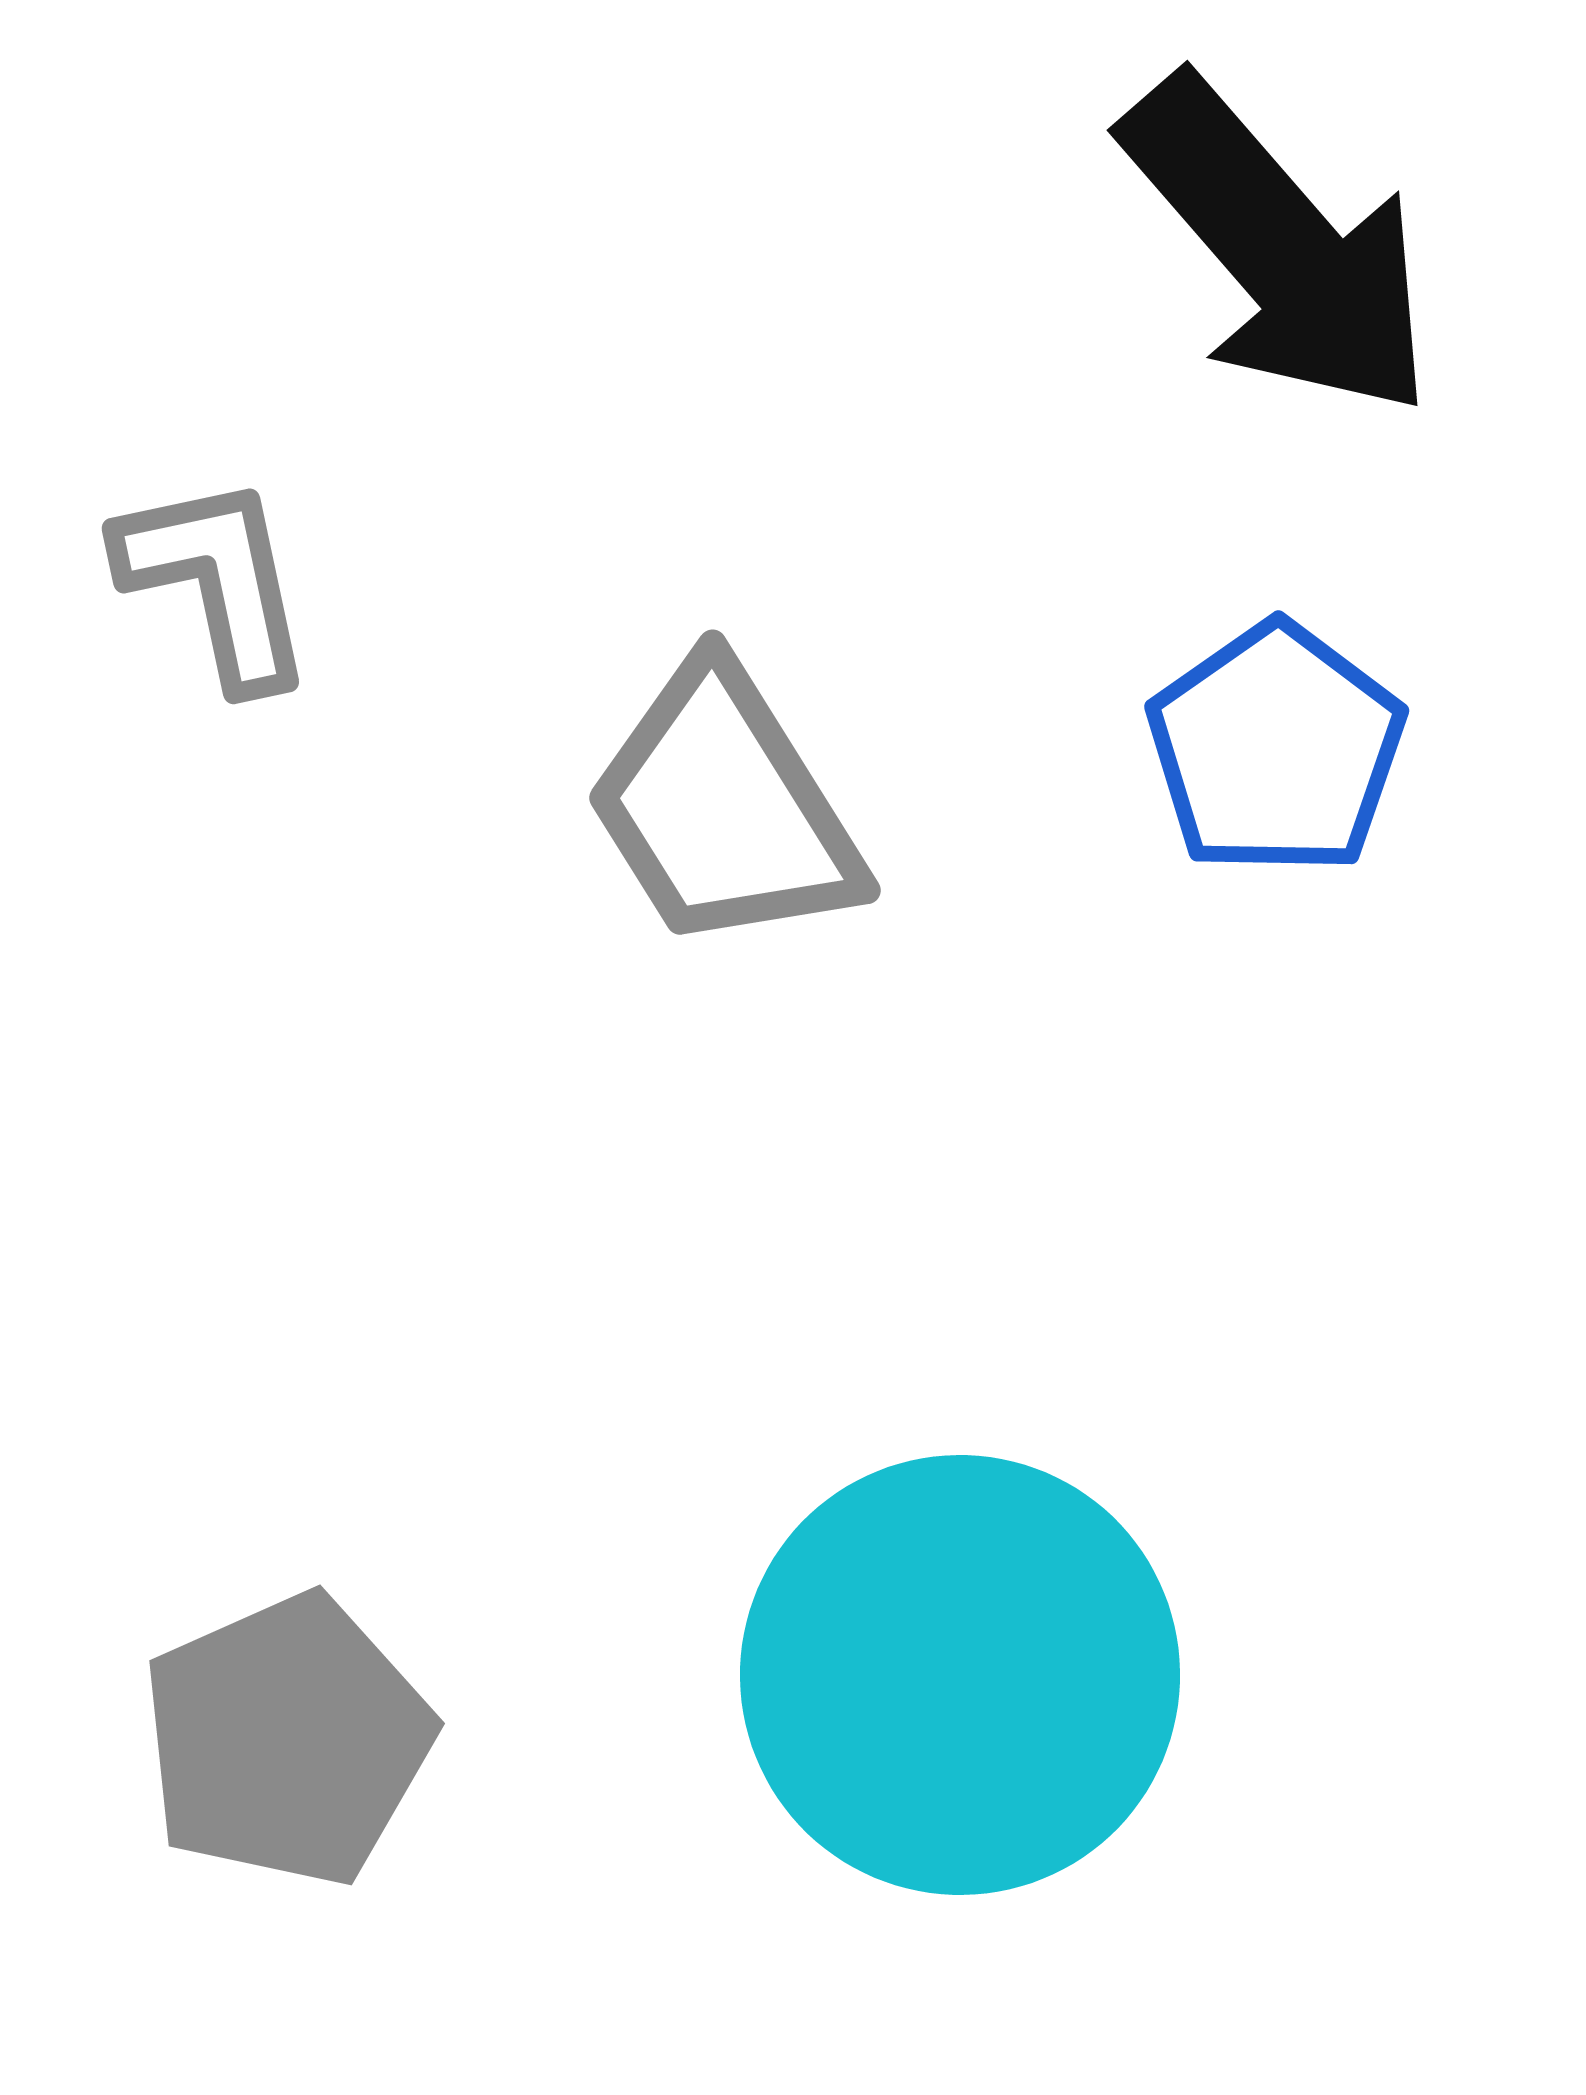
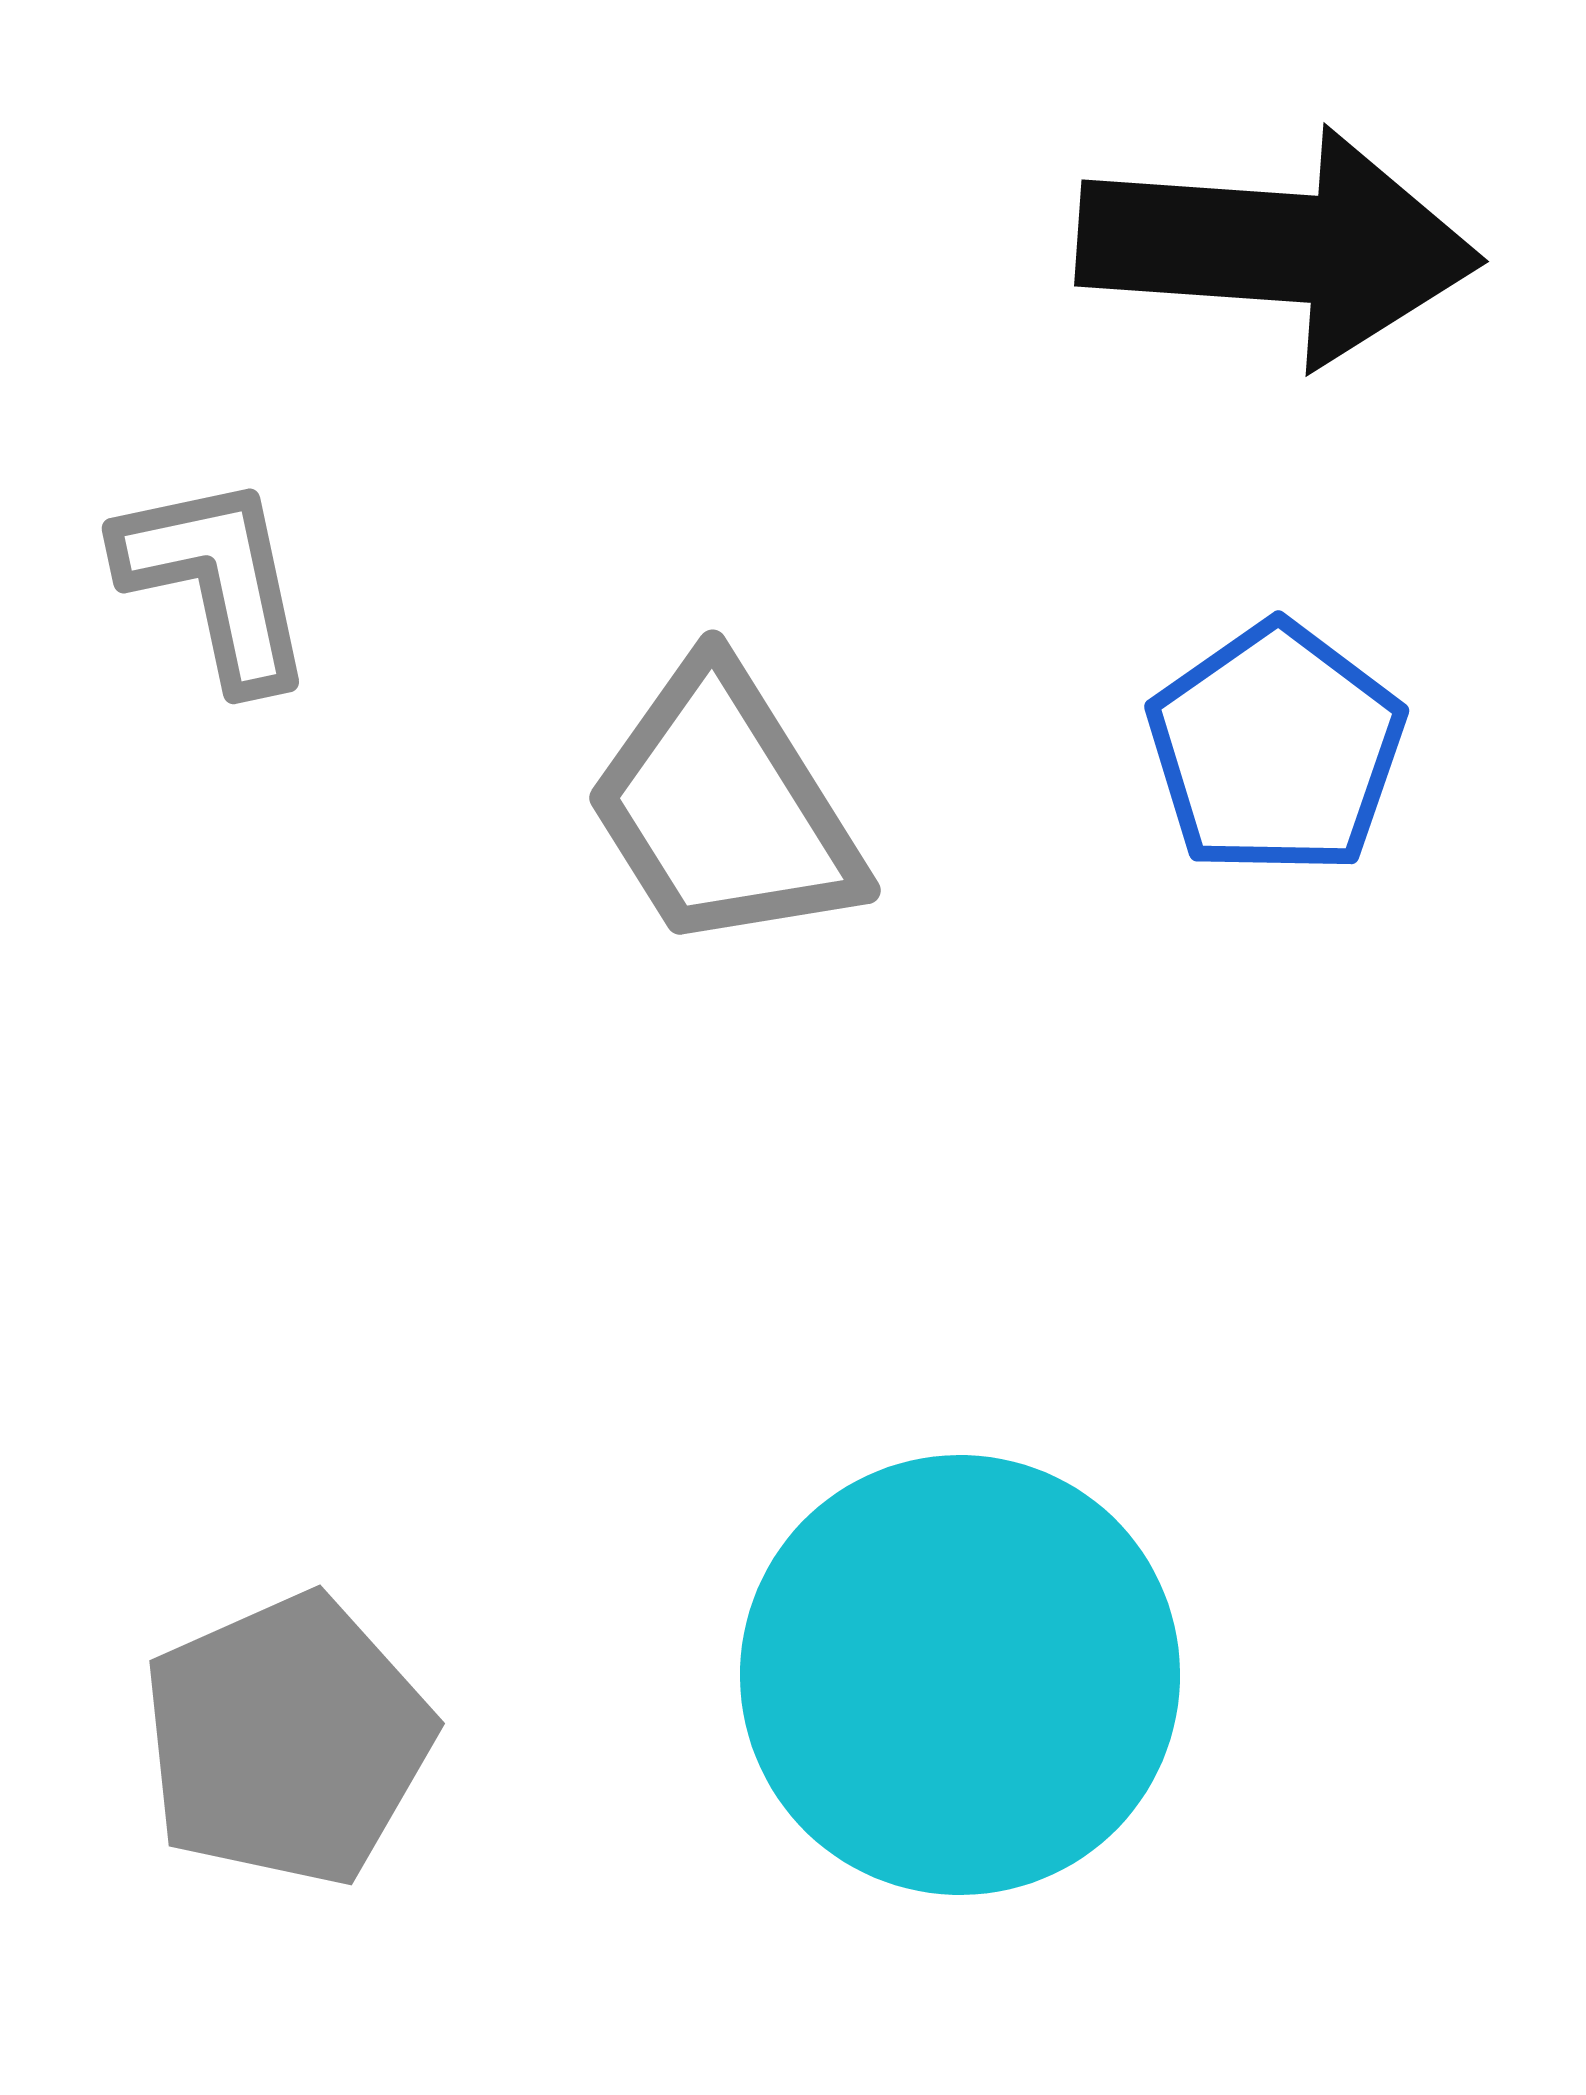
black arrow: rotated 45 degrees counterclockwise
